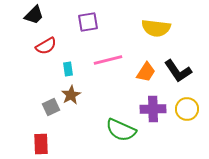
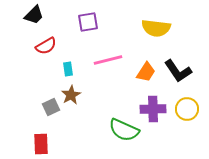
green semicircle: moved 3 px right
